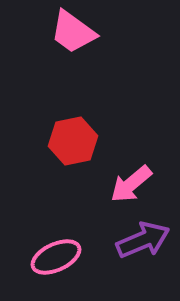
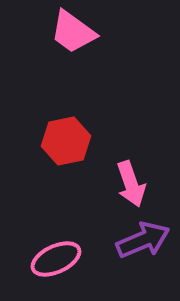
red hexagon: moved 7 px left
pink arrow: rotated 69 degrees counterclockwise
pink ellipse: moved 2 px down
